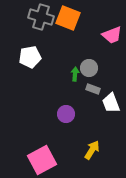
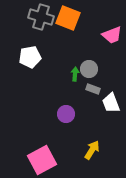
gray circle: moved 1 px down
